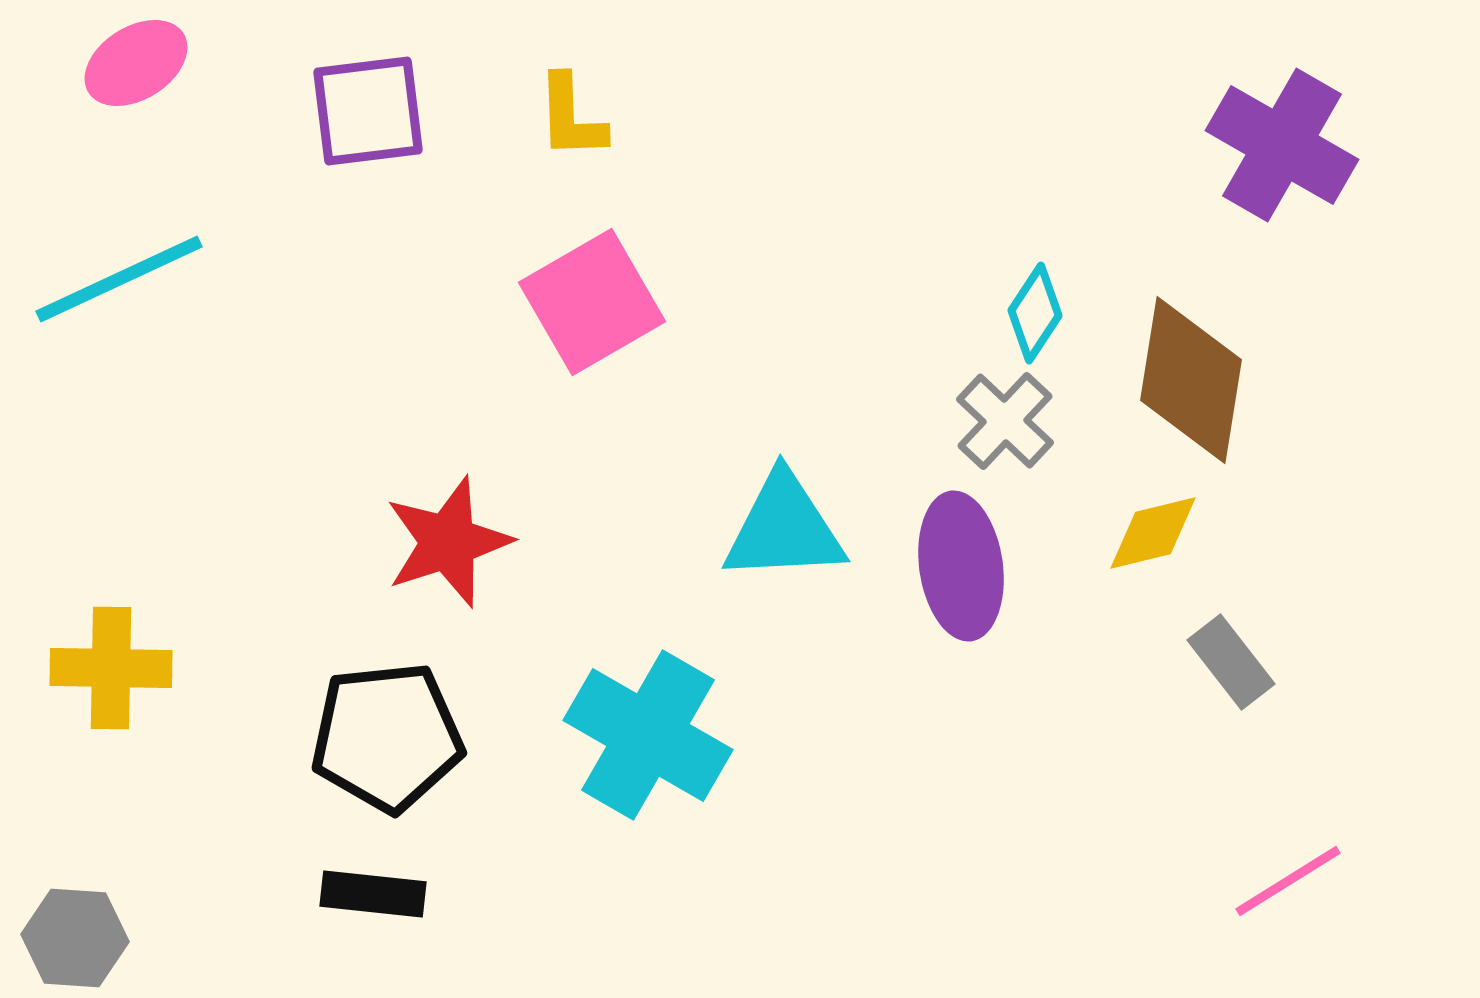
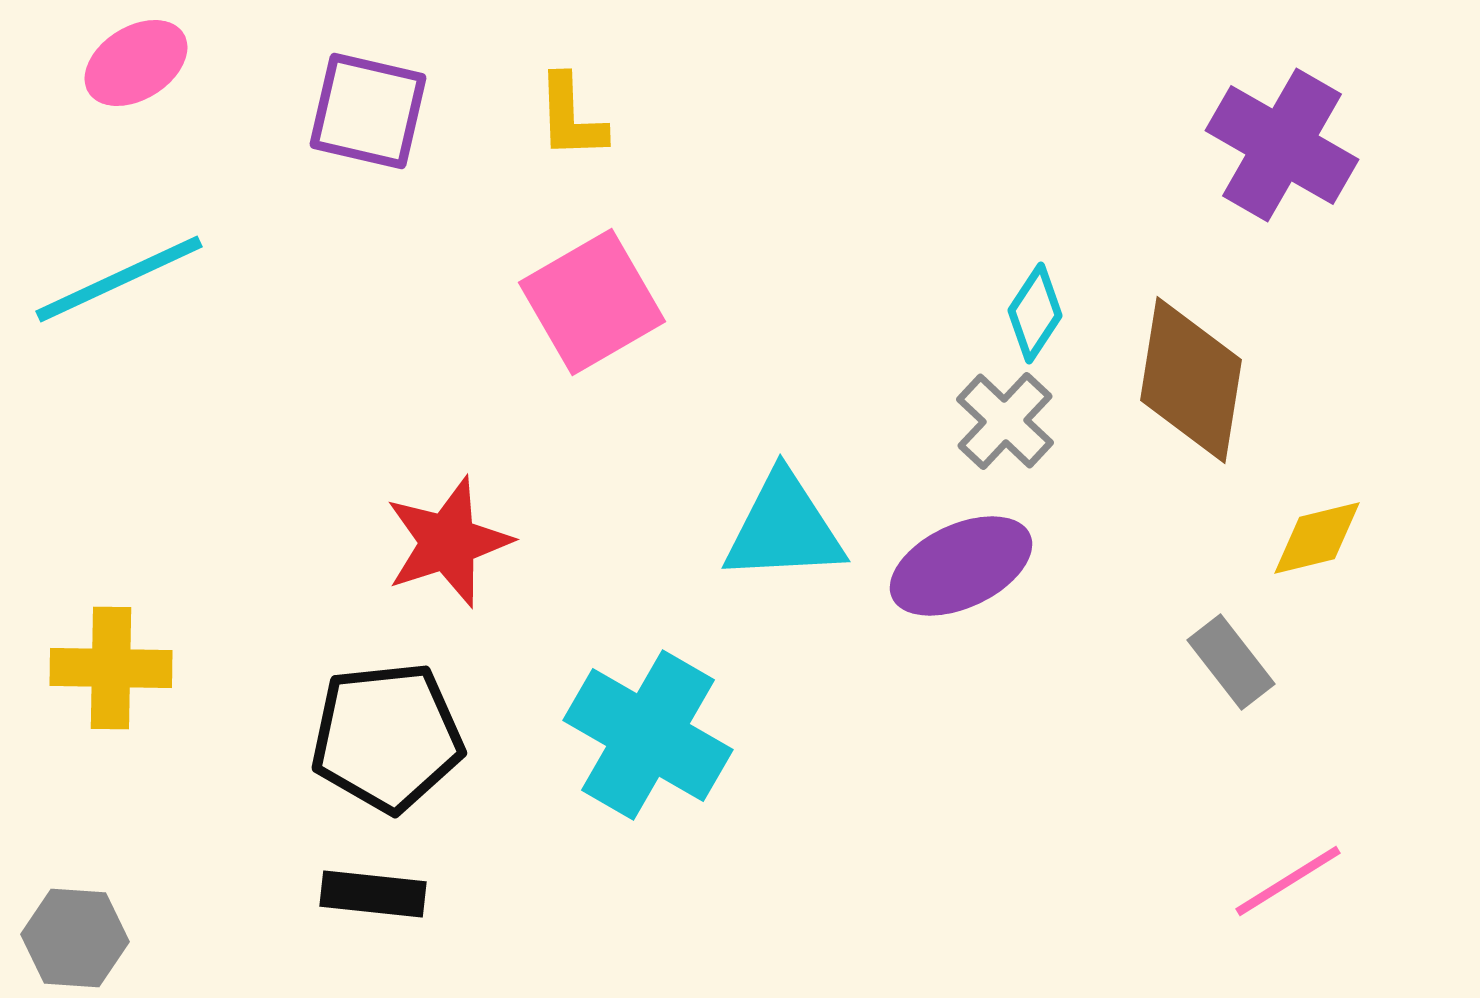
purple square: rotated 20 degrees clockwise
yellow diamond: moved 164 px right, 5 px down
purple ellipse: rotated 73 degrees clockwise
